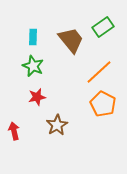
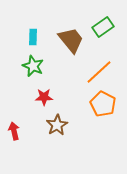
red star: moved 7 px right; rotated 12 degrees clockwise
